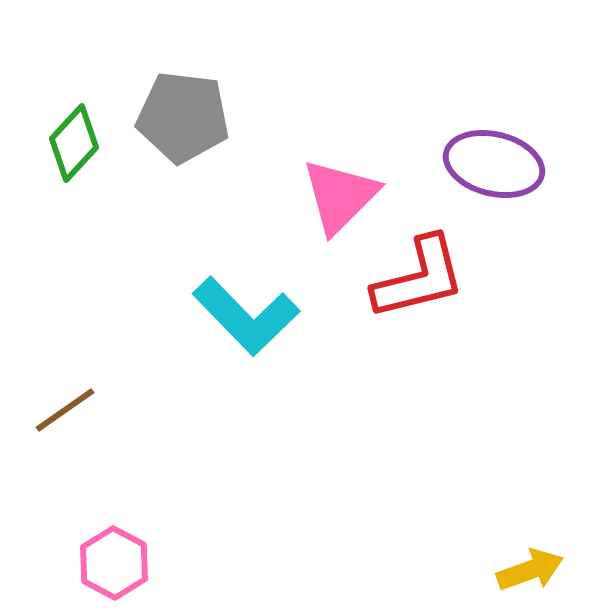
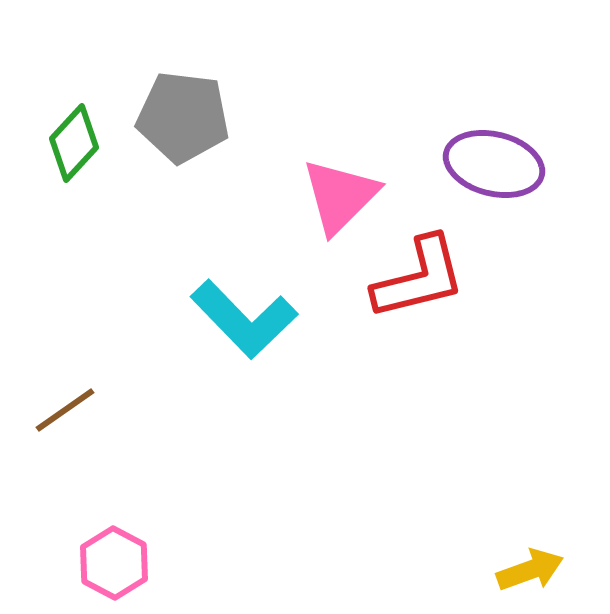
cyan L-shape: moved 2 px left, 3 px down
